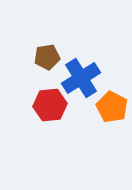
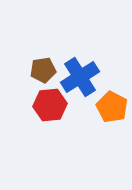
brown pentagon: moved 4 px left, 13 px down
blue cross: moved 1 px left, 1 px up
